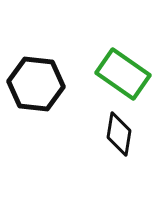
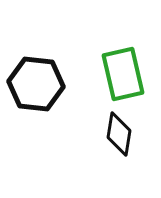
green rectangle: rotated 42 degrees clockwise
